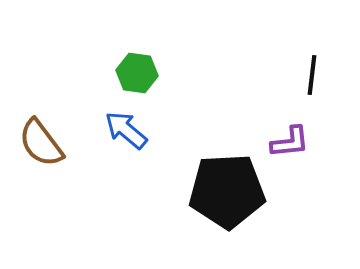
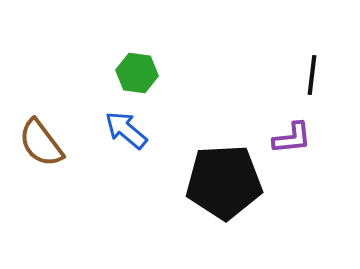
purple L-shape: moved 2 px right, 4 px up
black pentagon: moved 3 px left, 9 px up
